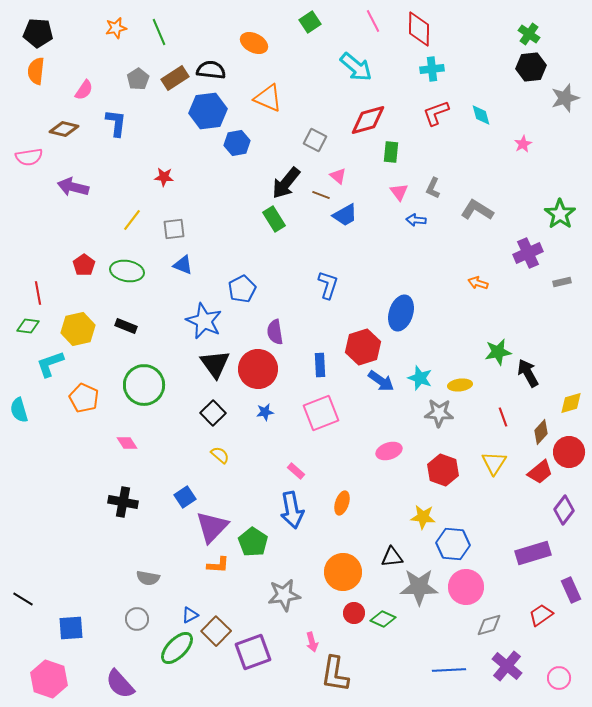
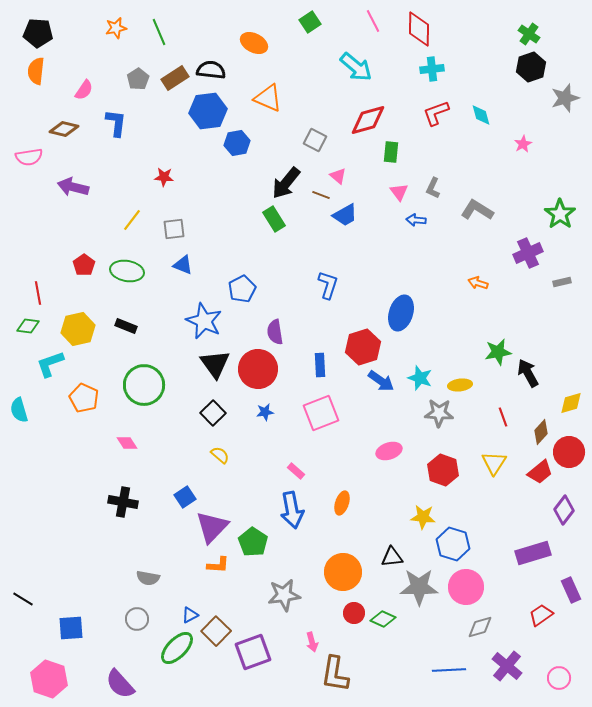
black hexagon at (531, 67): rotated 12 degrees counterclockwise
blue hexagon at (453, 544): rotated 12 degrees clockwise
gray diamond at (489, 625): moved 9 px left, 2 px down
